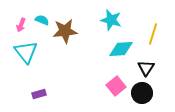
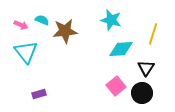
pink arrow: rotated 88 degrees counterclockwise
